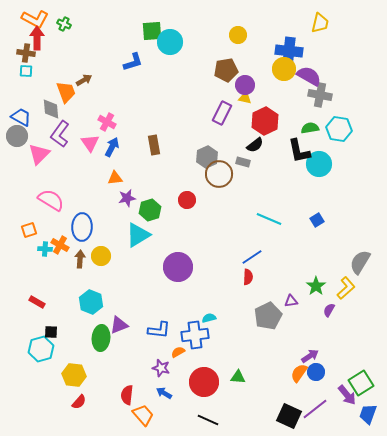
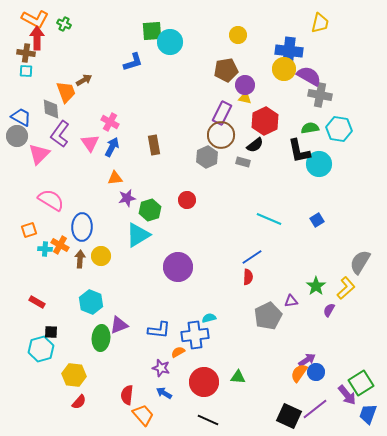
pink cross at (107, 122): moved 3 px right
brown circle at (219, 174): moved 2 px right, 39 px up
purple arrow at (310, 356): moved 3 px left, 4 px down
